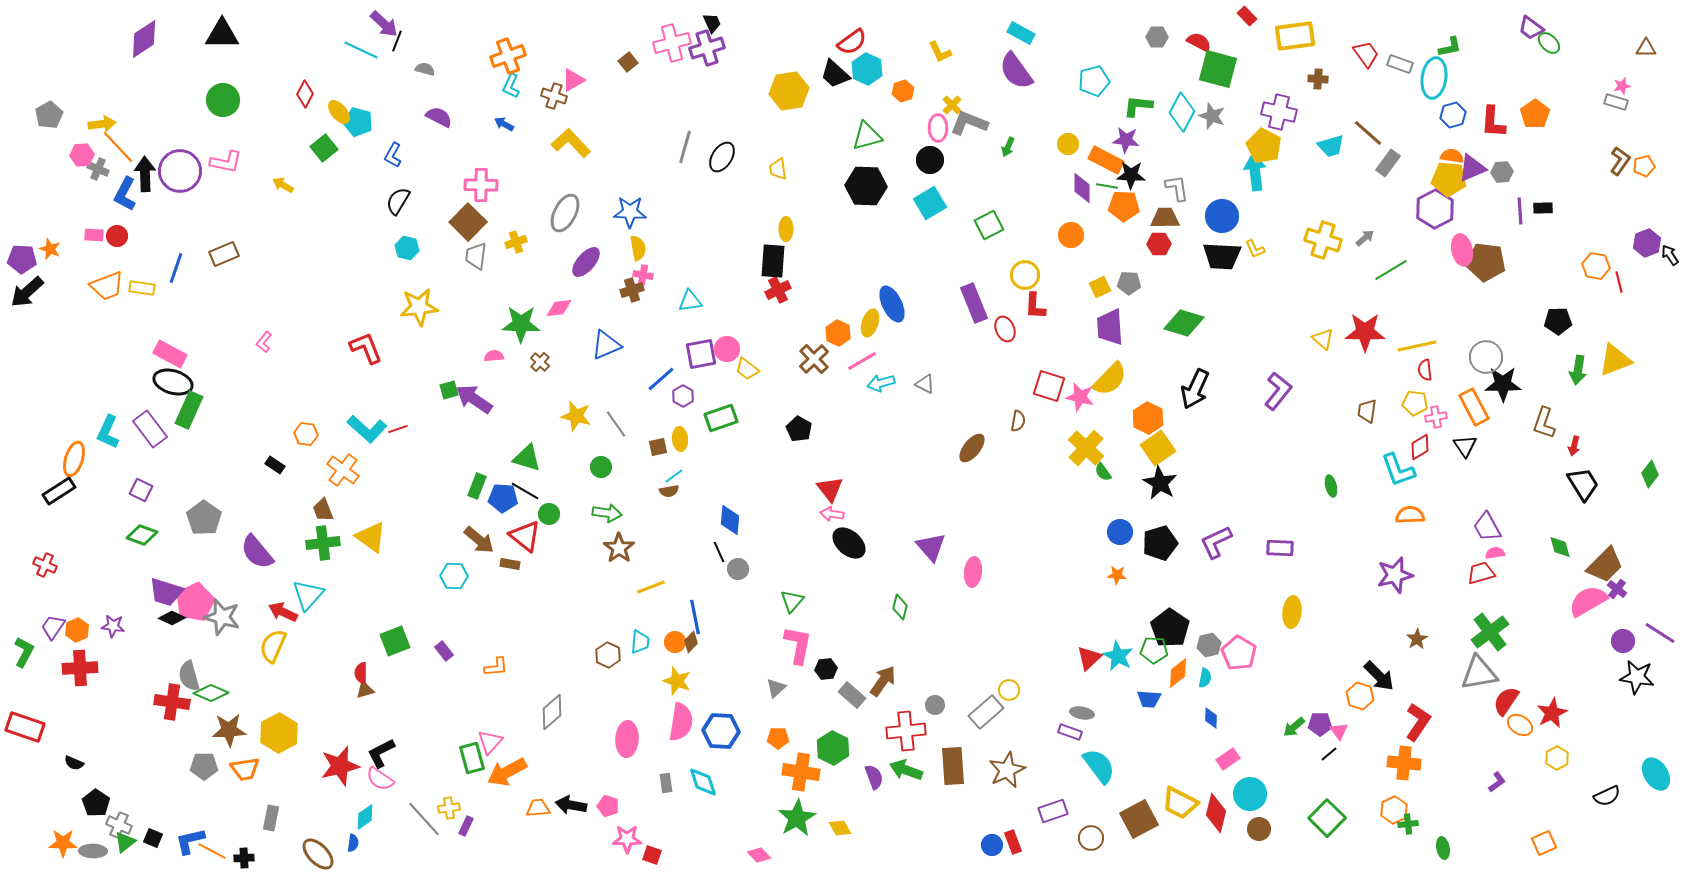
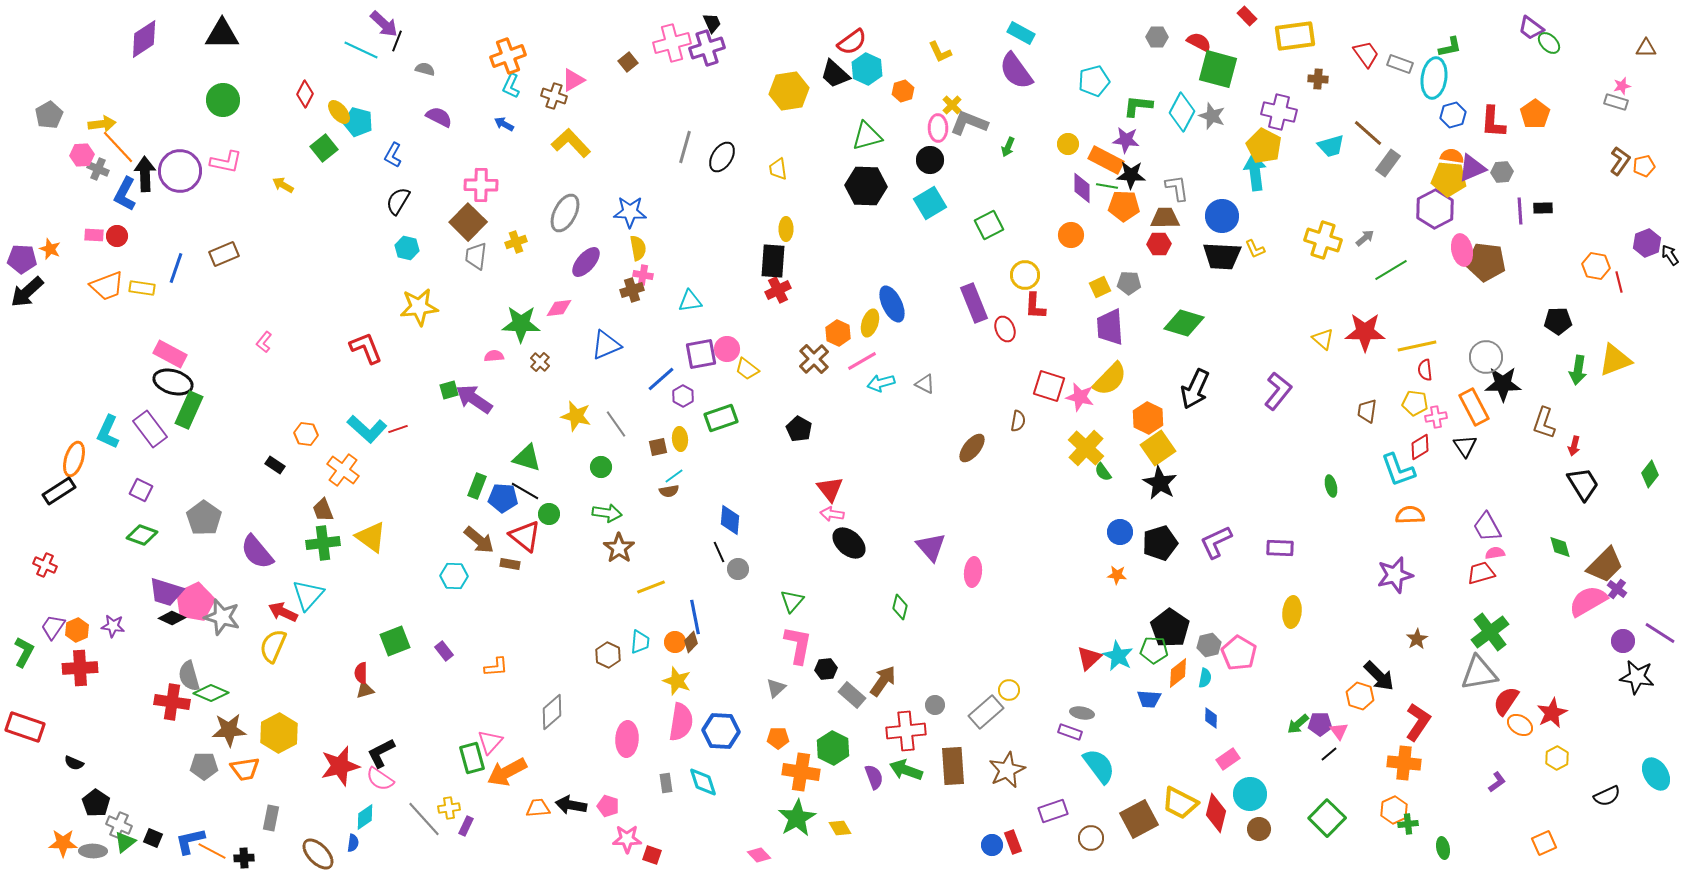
green arrow at (1294, 727): moved 4 px right, 3 px up
